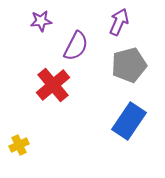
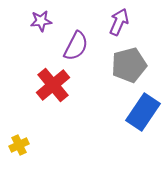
blue rectangle: moved 14 px right, 9 px up
